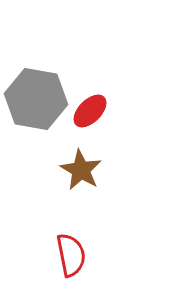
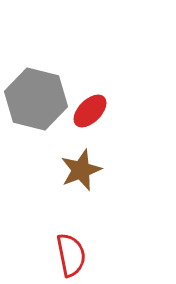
gray hexagon: rotated 4 degrees clockwise
brown star: rotated 21 degrees clockwise
